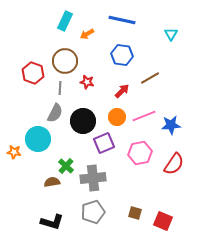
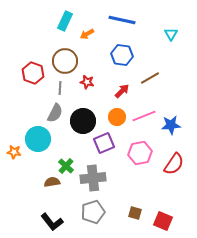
black L-shape: rotated 35 degrees clockwise
